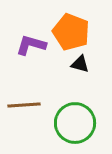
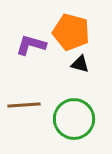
orange pentagon: rotated 6 degrees counterclockwise
green circle: moved 1 px left, 4 px up
